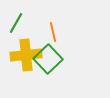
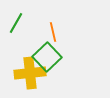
yellow cross: moved 4 px right, 18 px down
green square: moved 1 px left, 2 px up
